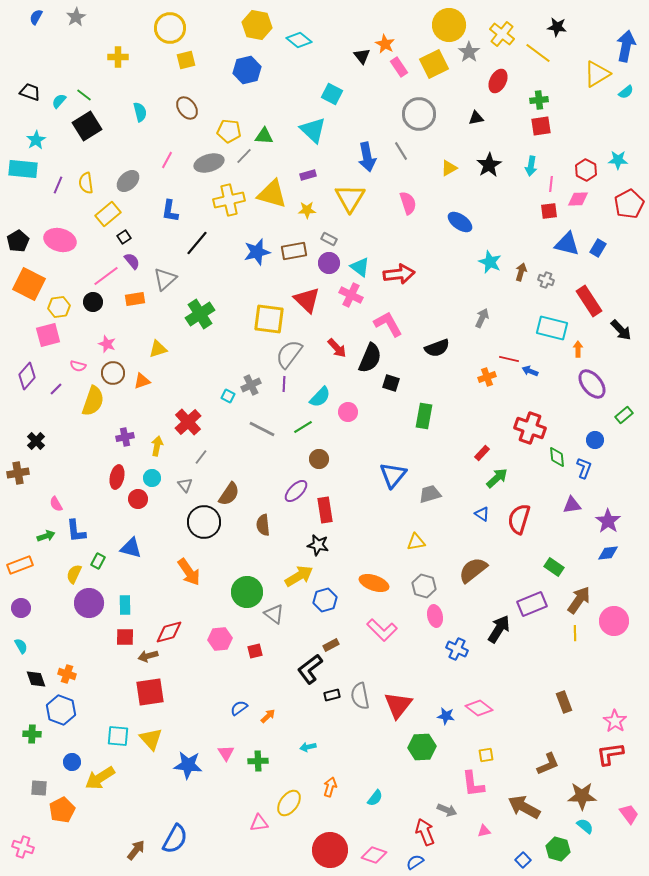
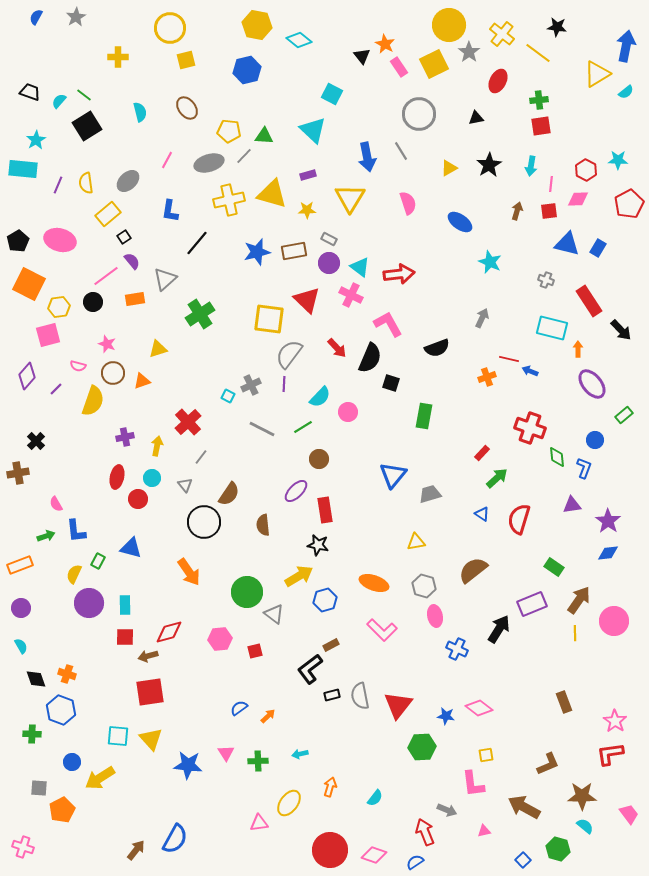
brown arrow at (521, 272): moved 4 px left, 61 px up
cyan arrow at (308, 747): moved 8 px left, 7 px down
